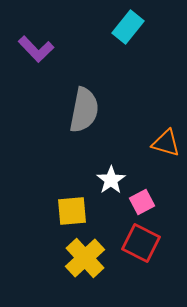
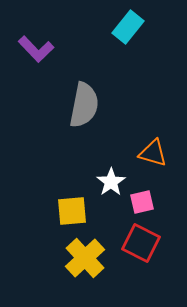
gray semicircle: moved 5 px up
orange triangle: moved 13 px left, 10 px down
white star: moved 2 px down
pink square: rotated 15 degrees clockwise
